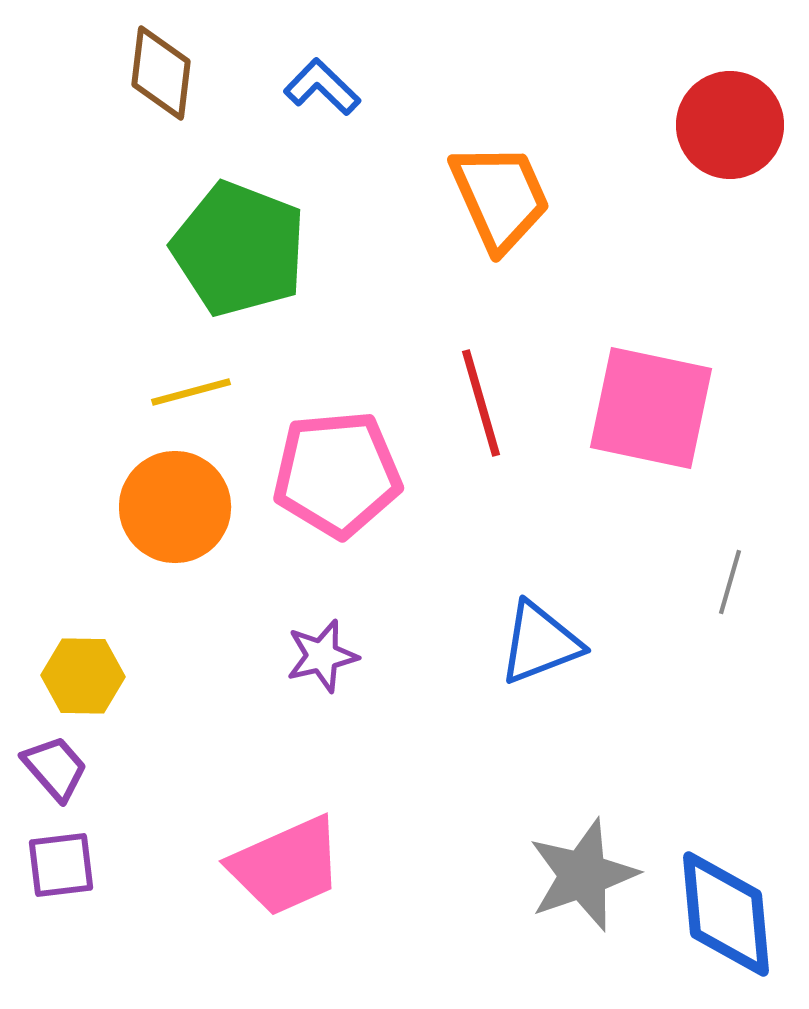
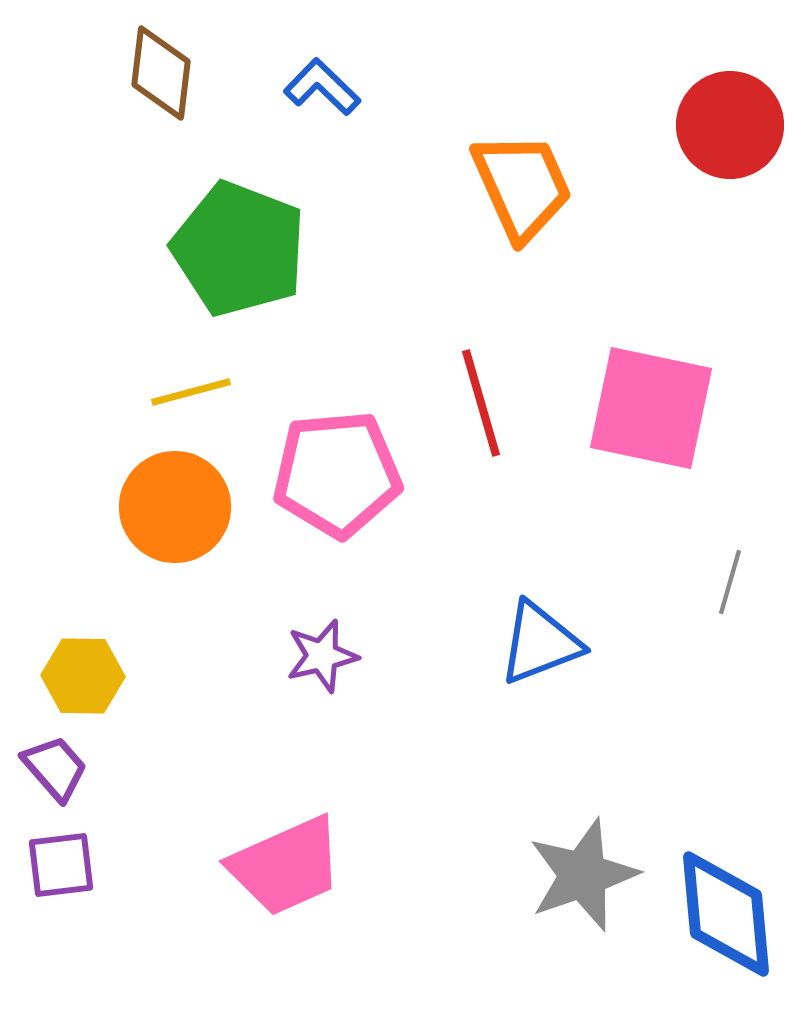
orange trapezoid: moved 22 px right, 11 px up
